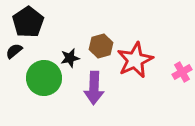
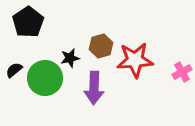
black semicircle: moved 19 px down
red star: rotated 21 degrees clockwise
green circle: moved 1 px right
